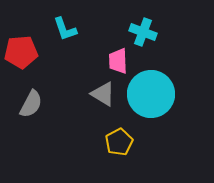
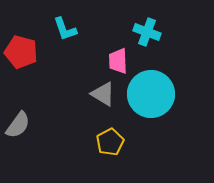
cyan cross: moved 4 px right
red pentagon: rotated 20 degrees clockwise
gray semicircle: moved 13 px left, 21 px down; rotated 8 degrees clockwise
yellow pentagon: moved 9 px left
